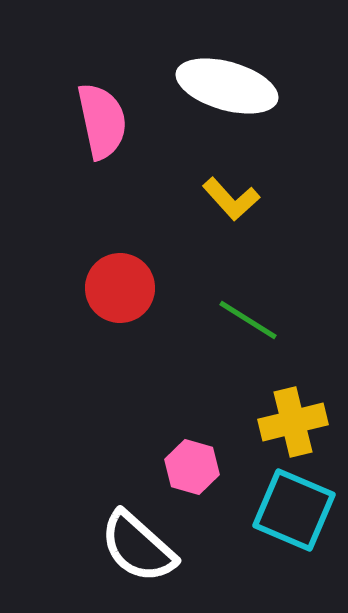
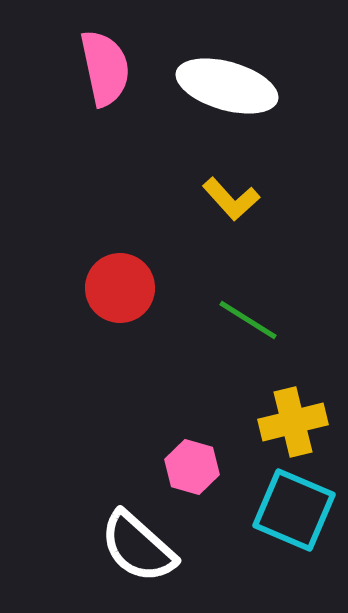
pink semicircle: moved 3 px right, 53 px up
